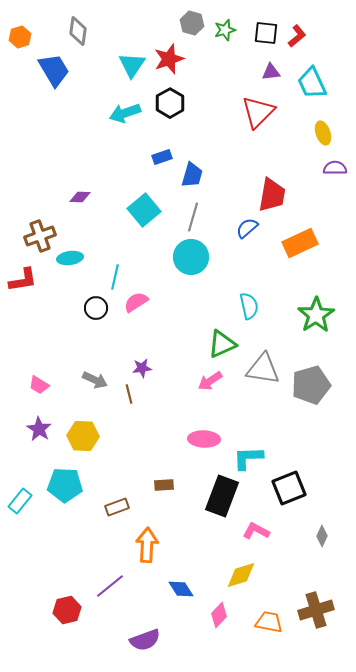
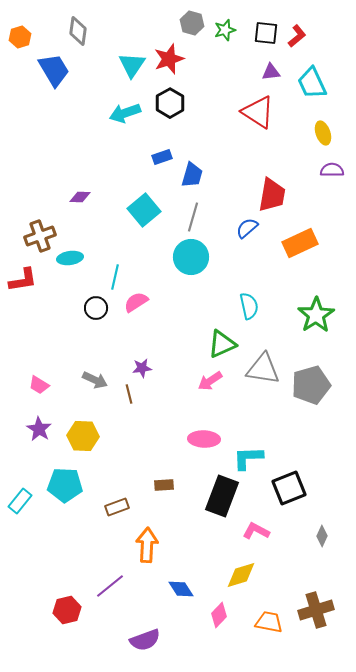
red triangle at (258, 112): rotated 42 degrees counterclockwise
purple semicircle at (335, 168): moved 3 px left, 2 px down
